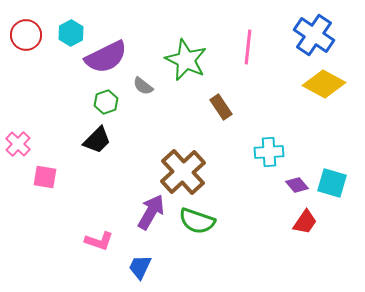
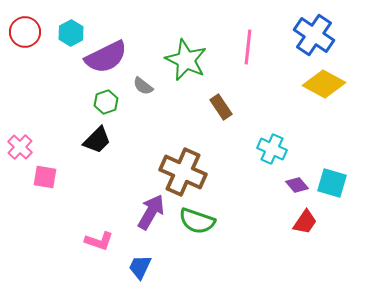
red circle: moved 1 px left, 3 px up
pink cross: moved 2 px right, 3 px down
cyan cross: moved 3 px right, 3 px up; rotated 28 degrees clockwise
brown cross: rotated 24 degrees counterclockwise
